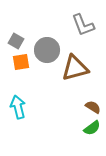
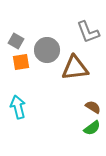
gray L-shape: moved 5 px right, 7 px down
brown triangle: rotated 8 degrees clockwise
